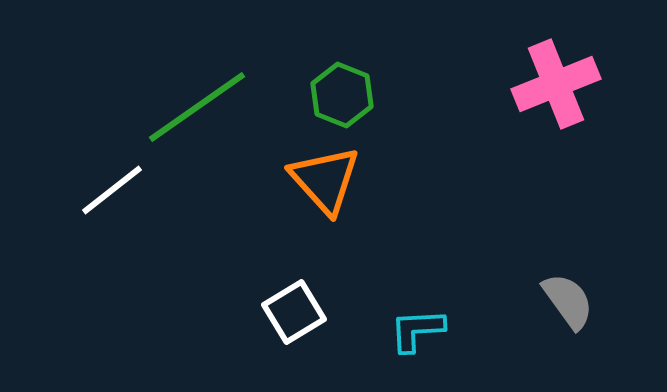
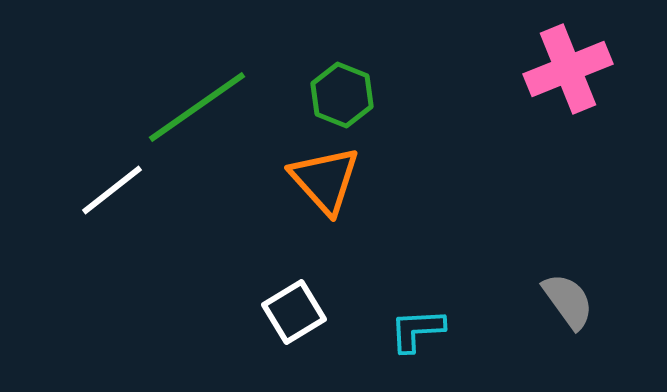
pink cross: moved 12 px right, 15 px up
